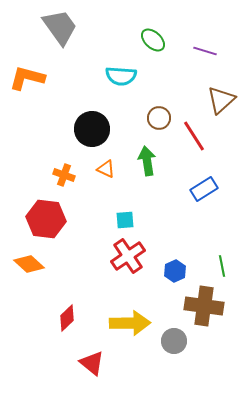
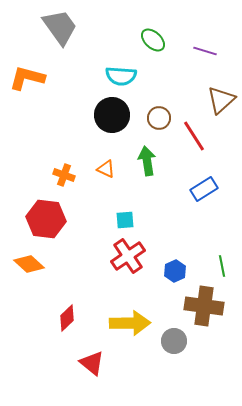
black circle: moved 20 px right, 14 px up
